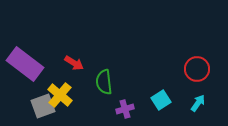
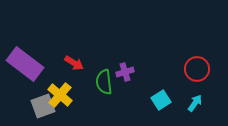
cyan arrow: moved 3 px left
purple cross: moved 37 px up
